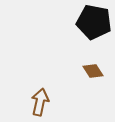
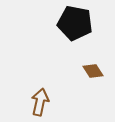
black pentagon: moved 19 px left, 1 px down
